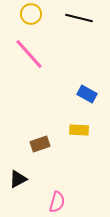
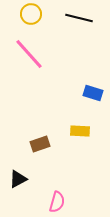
blue rectangle: moved 6 px right, 1 px up; rotated 12 degrees counterclockwise
yellow rectangle: moved 1 px right, 1 px down
